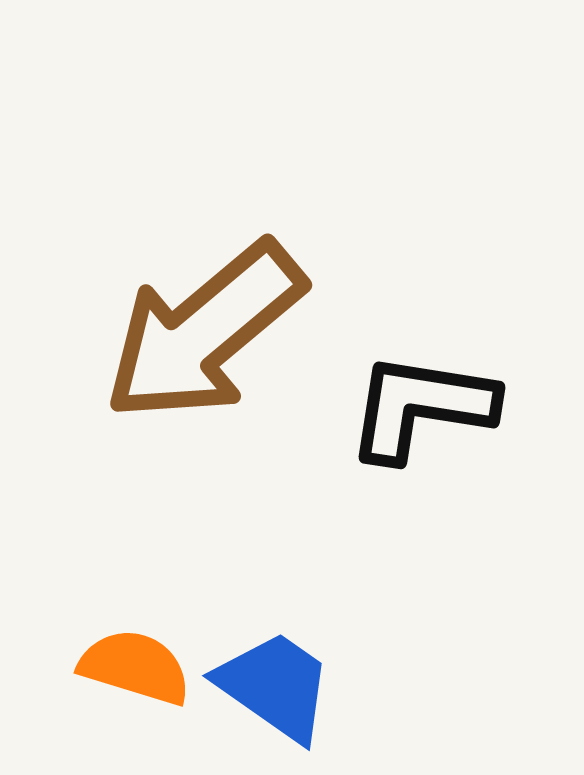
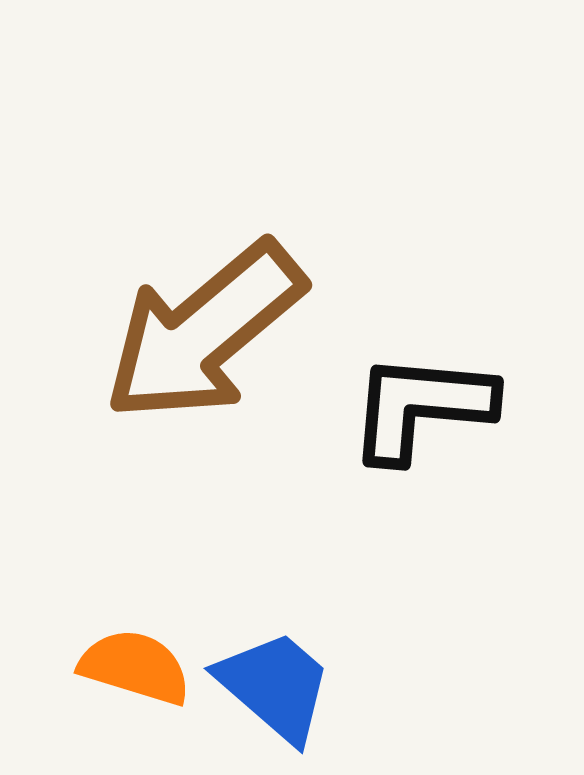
black L-shape: rotated 4 degrees counterclockwise
blue trapezoid: rotated 6 degrees clockwise
